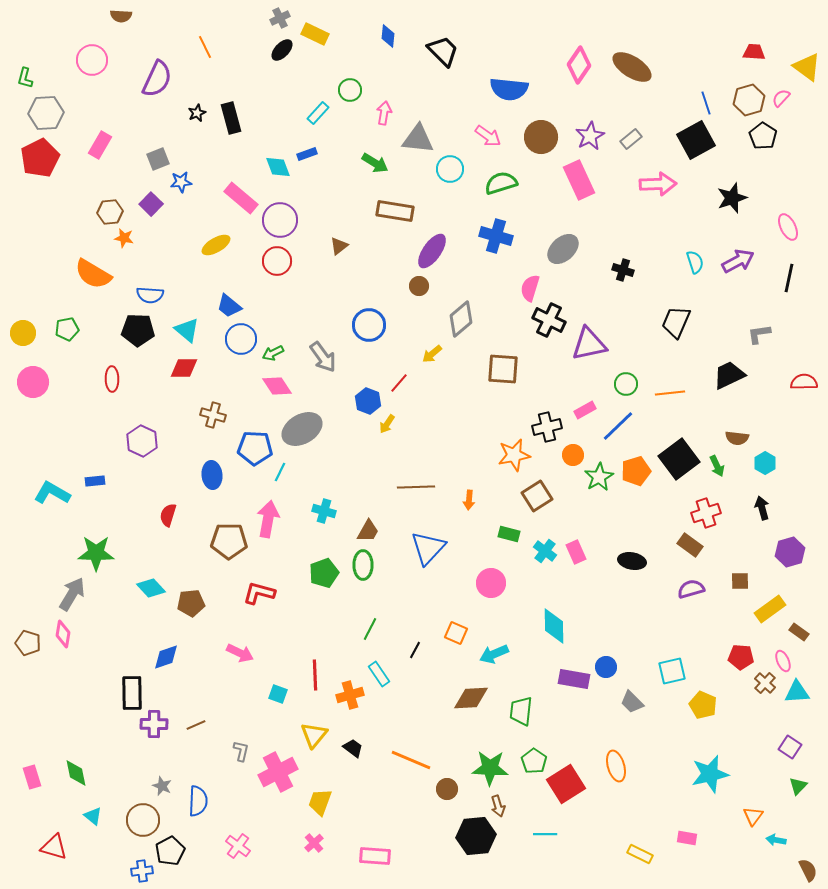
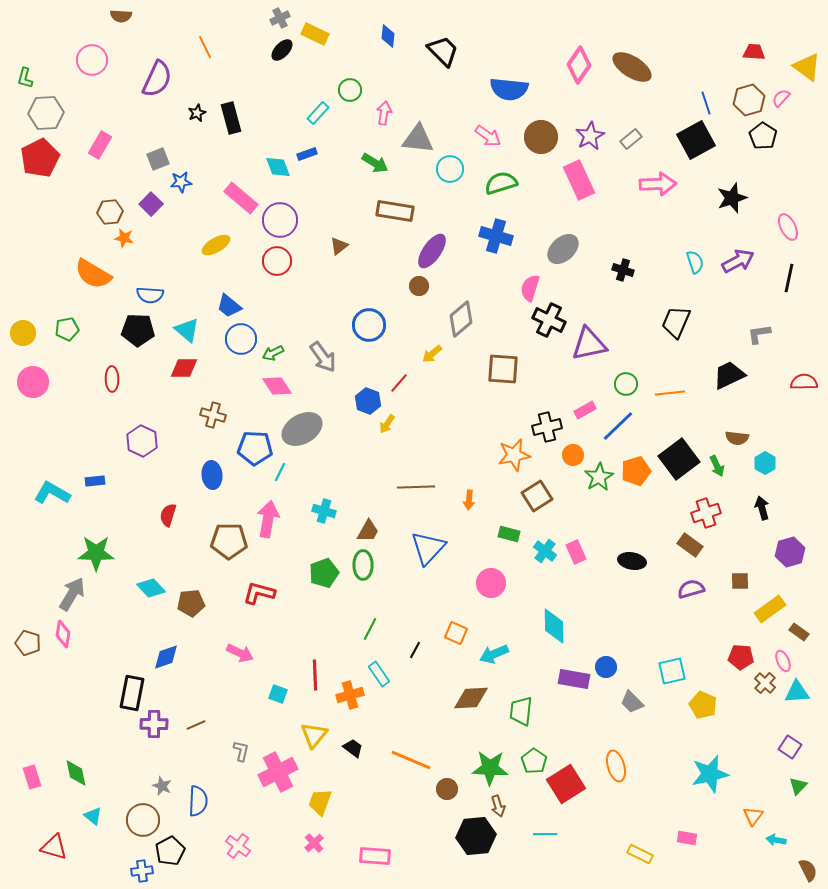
black rectangle at (132, 693): rotated 12 degrees clockwise
